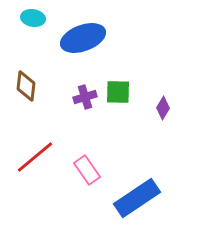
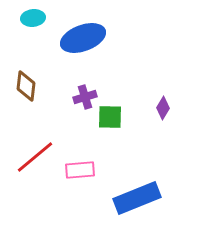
cyan ellipse: rotated 15 degrees counterclockwise
green square: moved 8 px left, 25 px down
pink rectangle: moved 7 px left; rotated 60 degrees counterclockwise
blue rectangle: rotated 12 degrees clockwise
